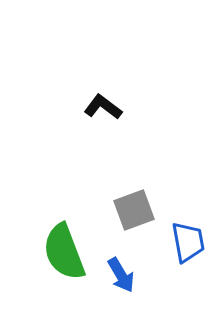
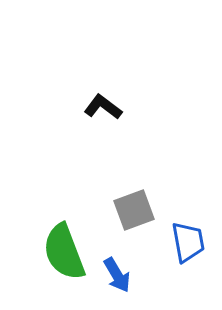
blue arrow: moved 4 px left
